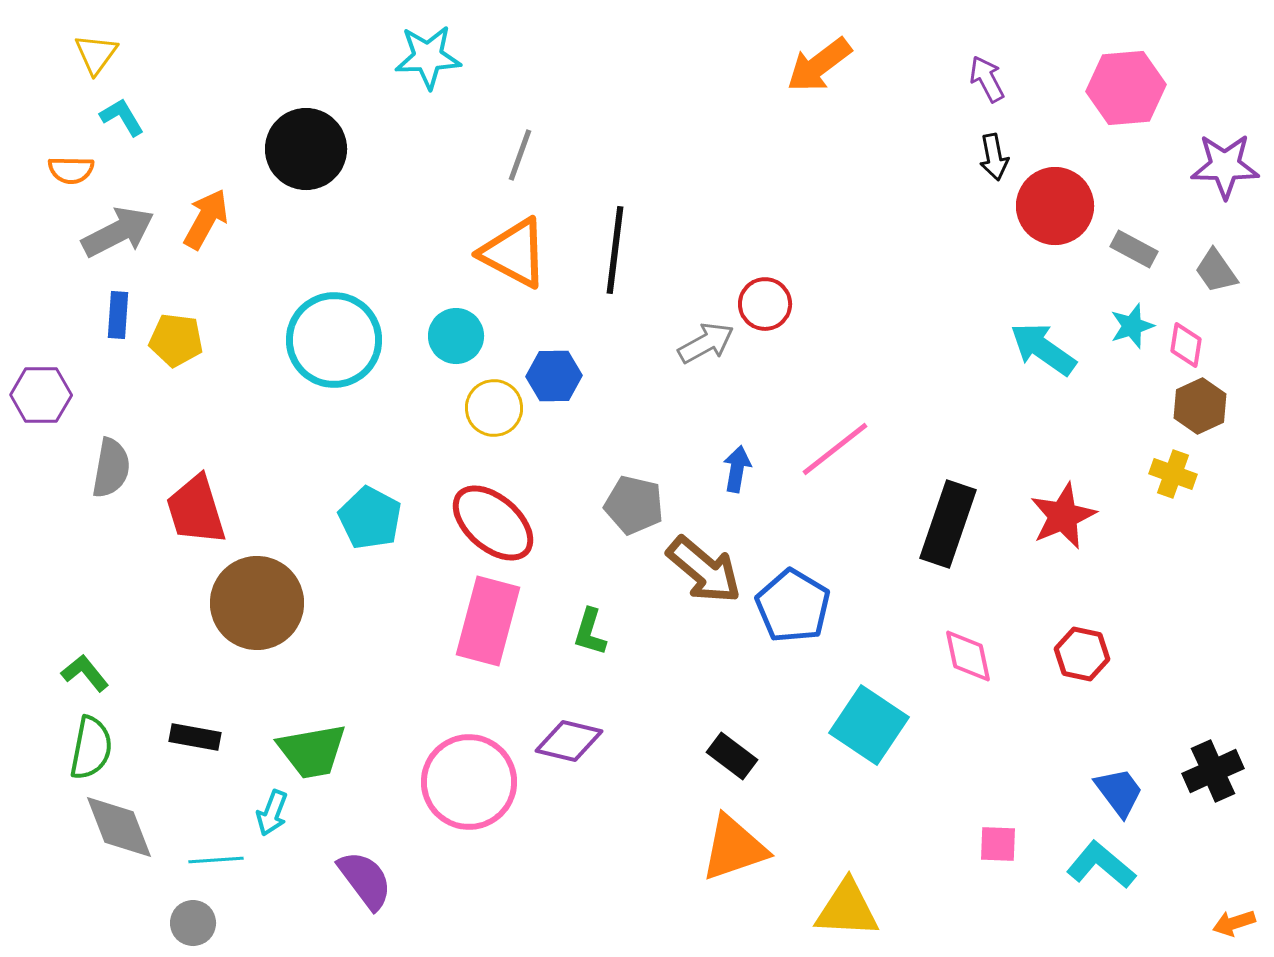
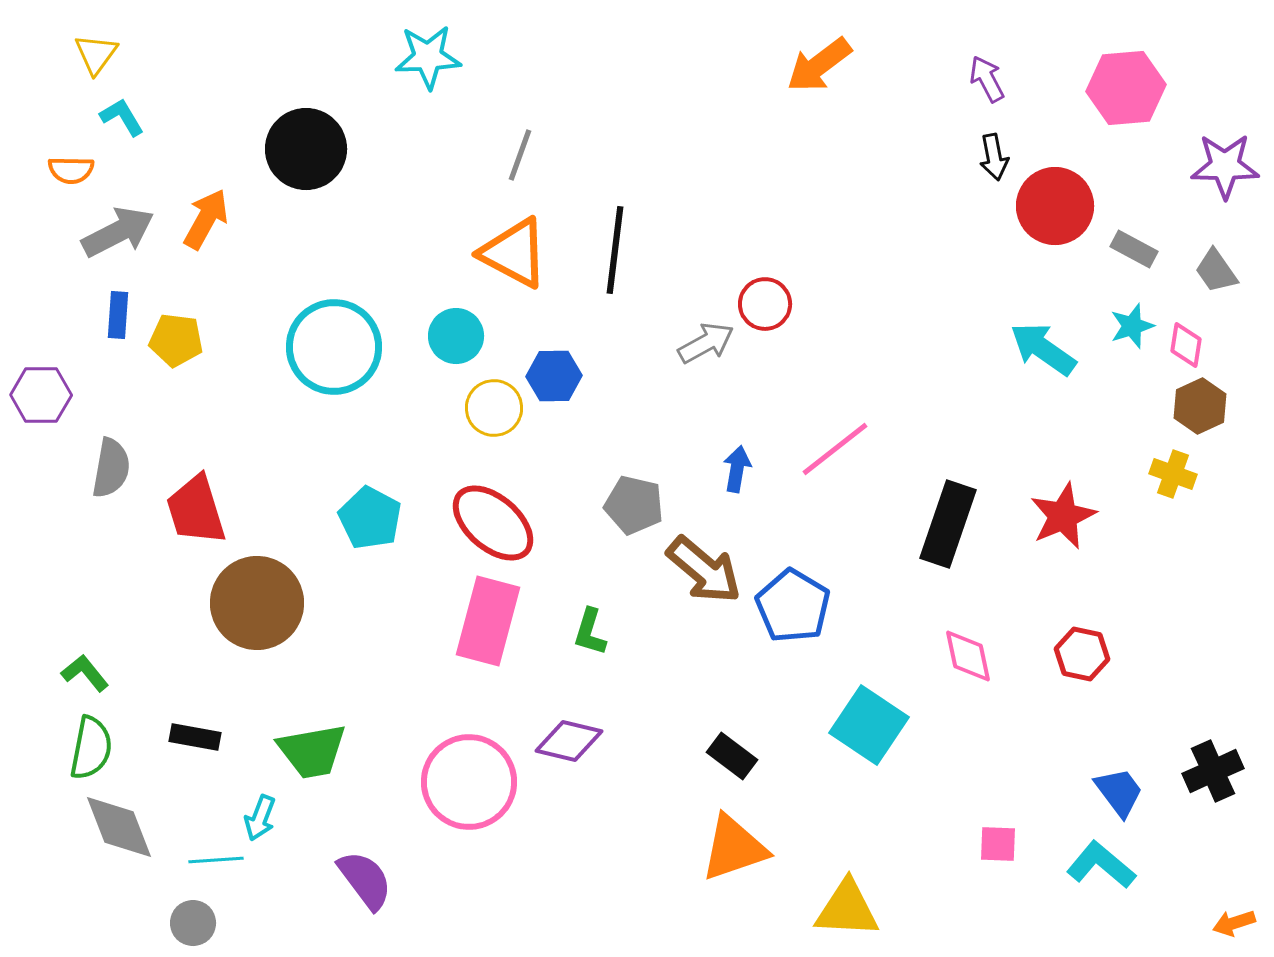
cyan circle at (334, 340): moved 7 px down
cyan arrow at (272, 813): moved 12 px left, 5 px down
